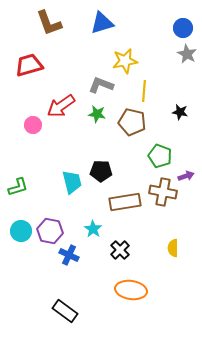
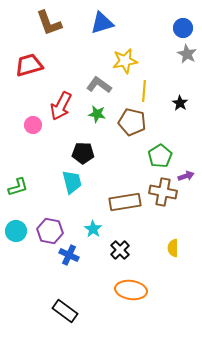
gray L-shape: moved 2 px left; rotated 15 degrees clockwise
red arrow: rotated 28 degrees counterclockwise
black star: moved 9 px up; rotated 21 degrees clockwise
green pentagon: rotated 20 degrees clockwise
black pentagon: moved 18 px left, 18 px up
cyan circle: moved 5 px left
